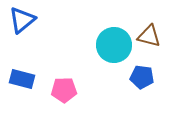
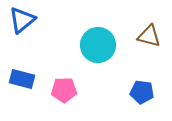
cyan circle: moved 16 px left
blue pentagon: moved 15 px down
